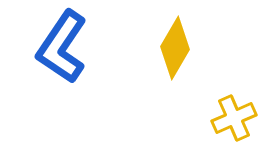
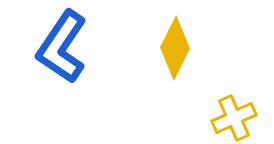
yellow diamond: rotated 4 degrees counterclockwise
